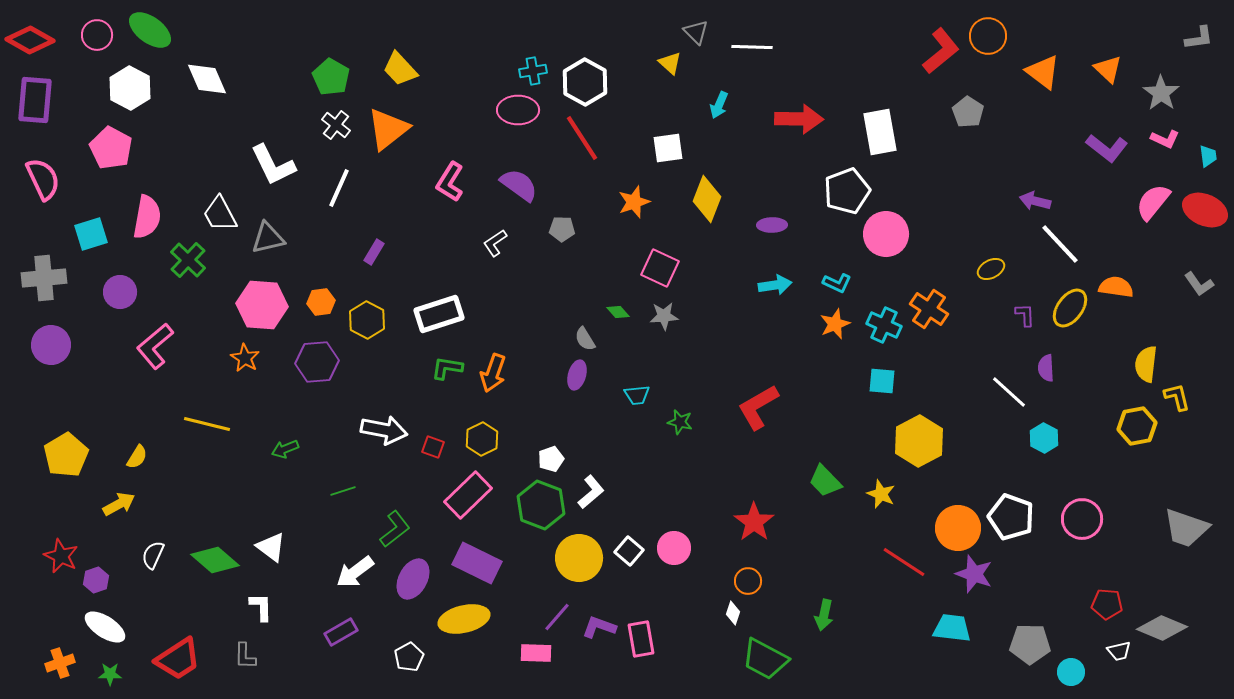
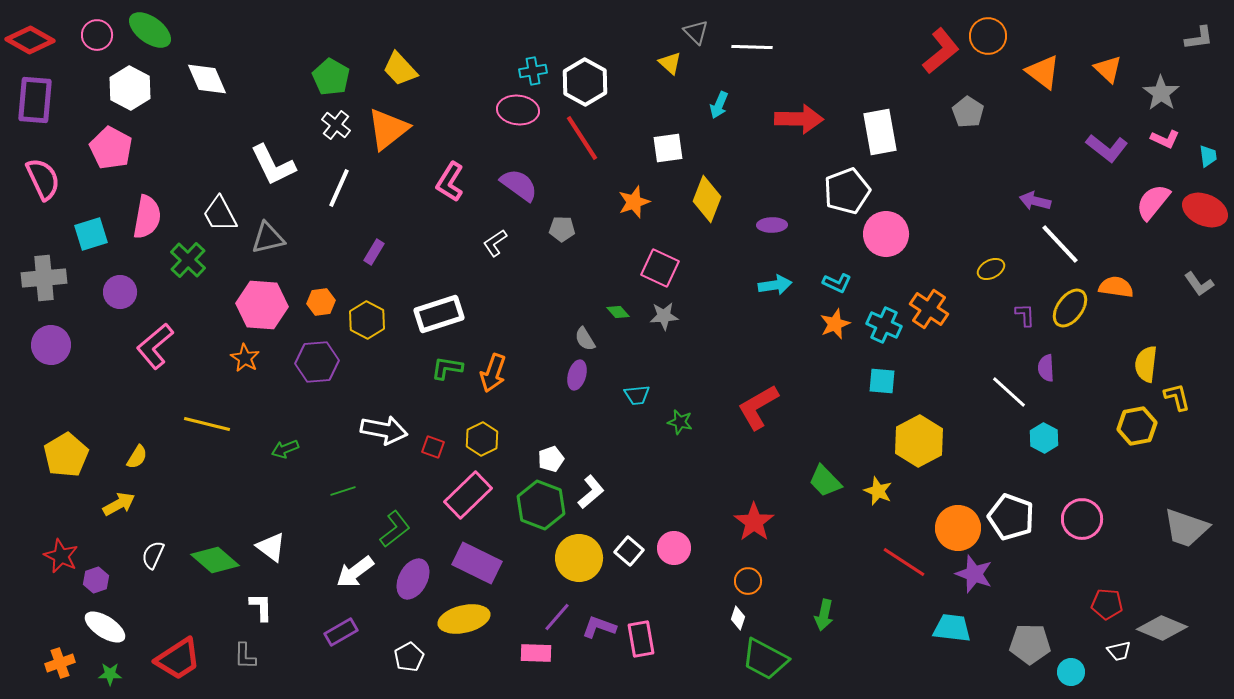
pink ellipse at (518, 110): rotated 6 degrees clockwise
yellow star at (881, 494): moved 3 px left, 3 px up
white diamond at (733, 613): moved 5 px right, 5 px down
